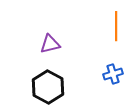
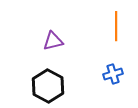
purple triangle: moved 3 px right, 3 px up
black hexagon: moved 1 px up
